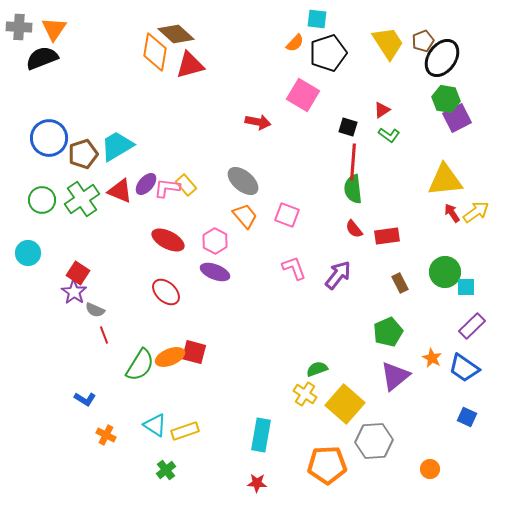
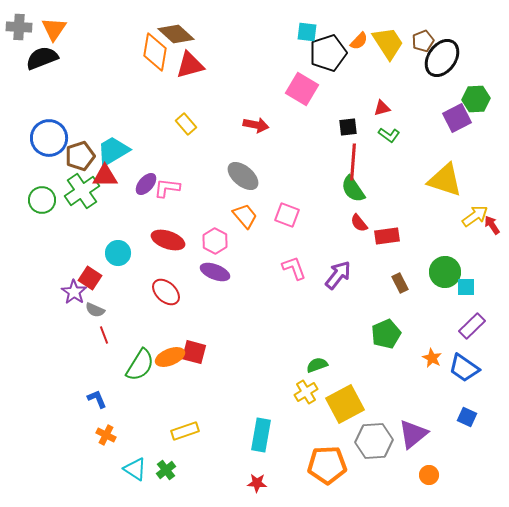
cyan square at (317, 19): moved 10 px left, 13 px down
orange semicircle at (295, 43): moved 64 px right, 2 px up
pink square at (303, 95): moved 1 px left, 6 px up
green hexagon at (446, 99): moved 30 px right; rotated 12 degrees counterclockwise
red triangle at (382, 110): moved 2 px up; rotated 18 degrees clockwise
red arrow at (258, 122): moved 2 px left, 3 px down
black square at (348, 127): rotated 24 degrees counterclockwise
cyan trapezoid at (117, 146): moved 4 px left, 5 px down
brown pentagon at (83, 154): moved 3 px left, 2 px down
yellow triangle at (445, 180): rotated 24 degrees clockwise
gray ellipse at (243, 181): moved 5 px up
yellow rectangle at (186, 185): moved 61 px up
green semicircle at (353, 189): rotated 28 degrees counterclockwise
red triangle at (120, 191): moved 15 px left, 15 px up; rotated 24 degrees counterclockwise
green cross at (82, 199): moved 8 px up
yellow arrow at (476, 212): moved 1 px left, 4 px down
red arrow at (452, 213): moved 40 px right, 12 px down
red semicircle at (354, 229): moved 5 px right, 6 px up
red ellipse at (168, 240): rotated 8 degrees counterclockwise
cyan circle at (28, 253): moved 90 px right
red square at (78, 273): moved 12 px right, 5 px down
green pentagon at (388, 332): moved 2 px left, 2 px down
green semicircle at (317, 369): moved 4 px up
purple triangle at (395, 376): moved 18 px right, 58 px down
yellow cross at (305, 394): moved 1 px right, 2 px up; rotated 25 degrees clockwise
blue L-shape at (85, 399): moved 12 px right; rotated 145 degrees counterclockwise
yellow square at (345, 404): rotated 21 degrees clockwise
cyan triangle at (155, 425): moved 20 px left, 44 px down
orange circle at (430, 469): moved 1 px left, 6 px down
